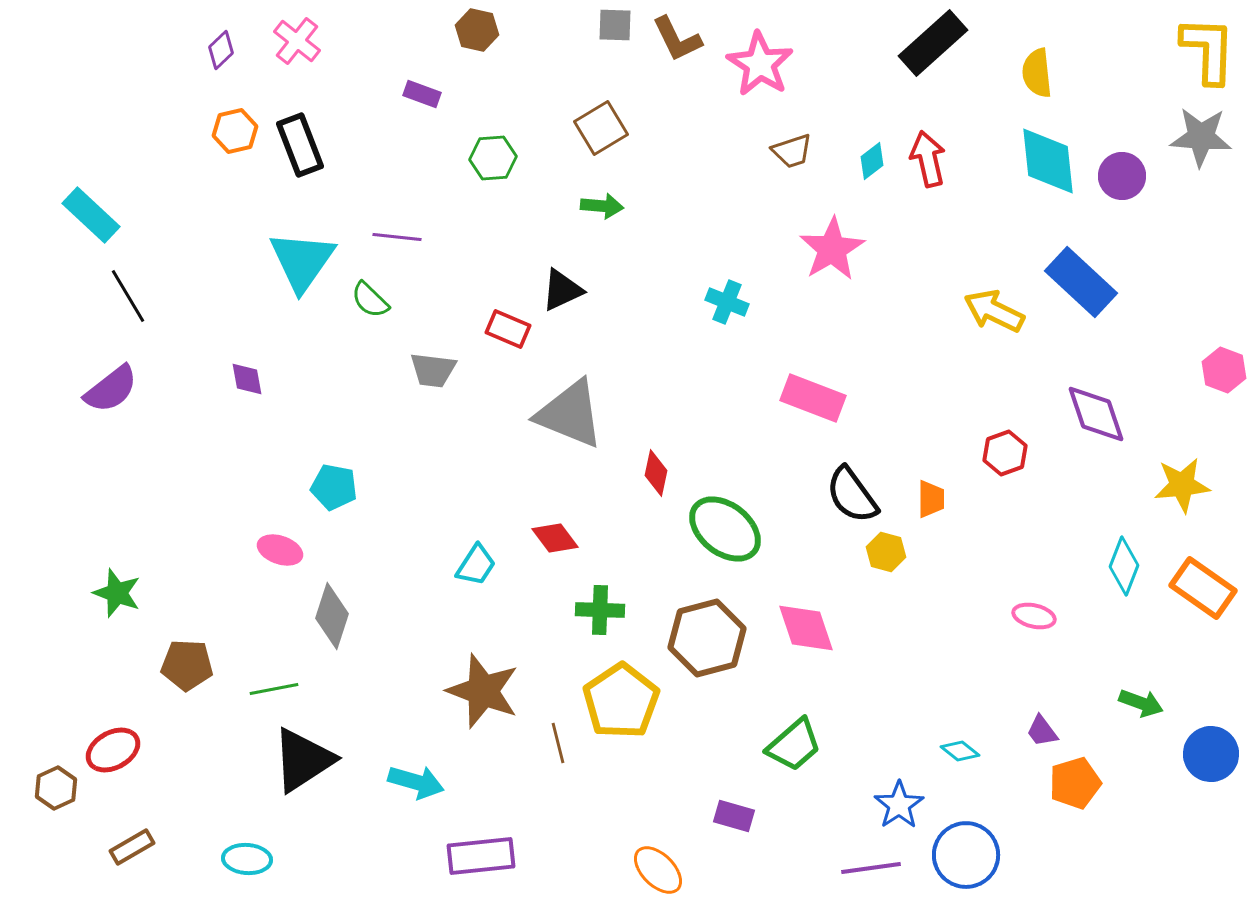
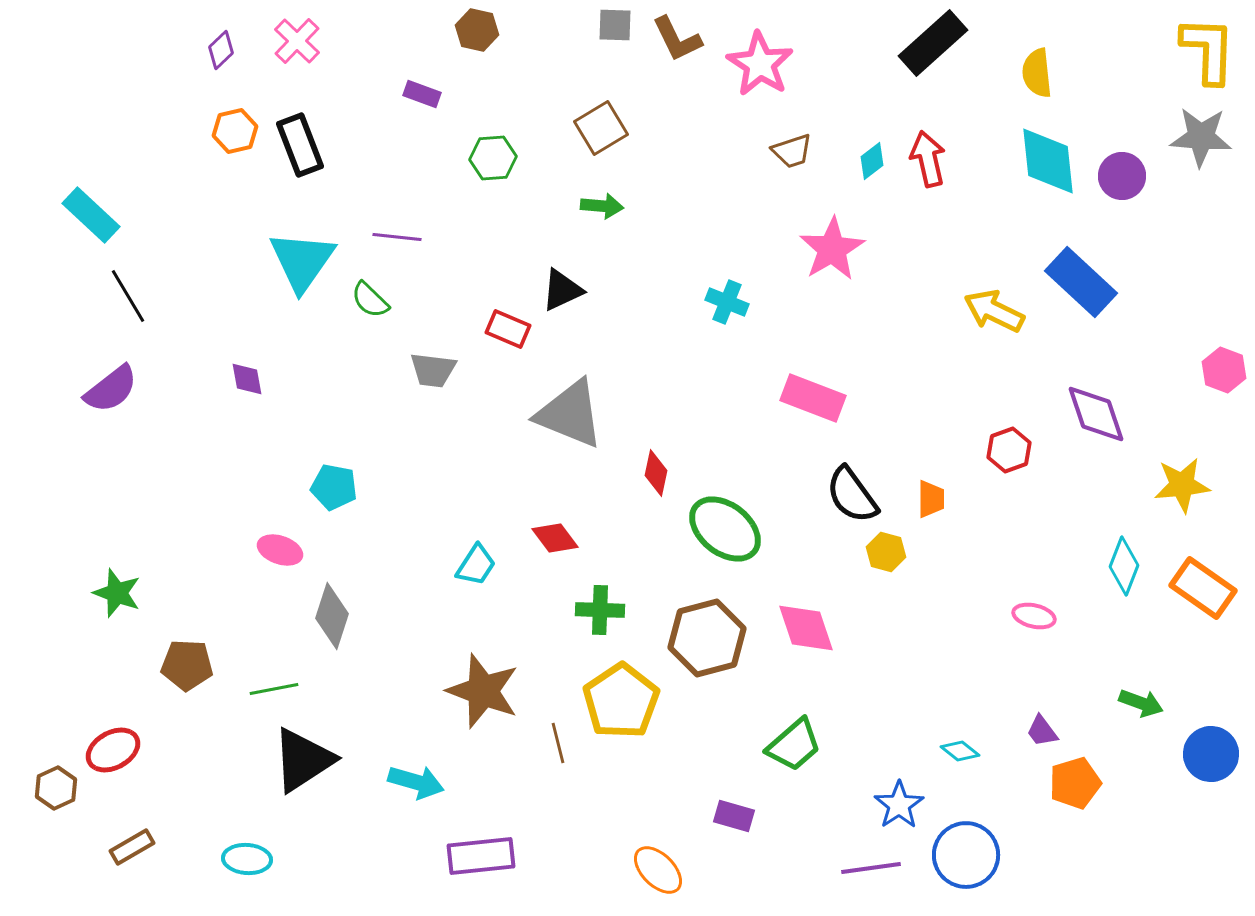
pink cross at (297, 41): rotated 6 degrees clockwise
red hexagon at (1005, 453): moved 4 px right, 3 px up
